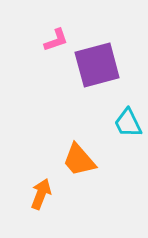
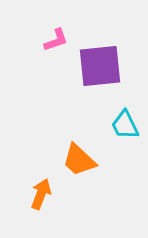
purple square: moved 3 px right, 1 px down; rotated 9 degrees clockwise
cyan trapezoid: moved 3 px left, 2 px down
orange trapezoid: rotated 6 degrees counterclockwise
